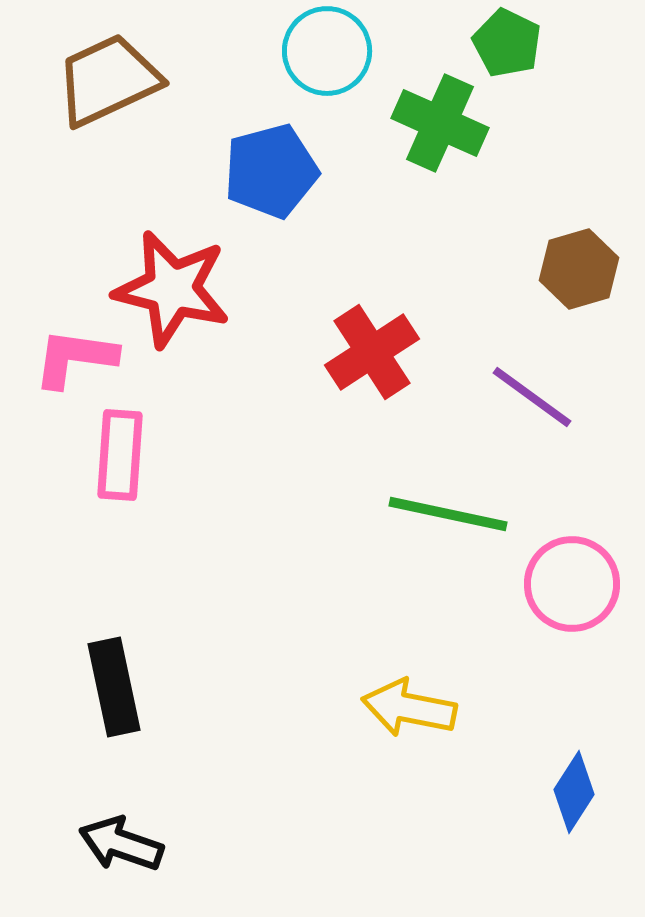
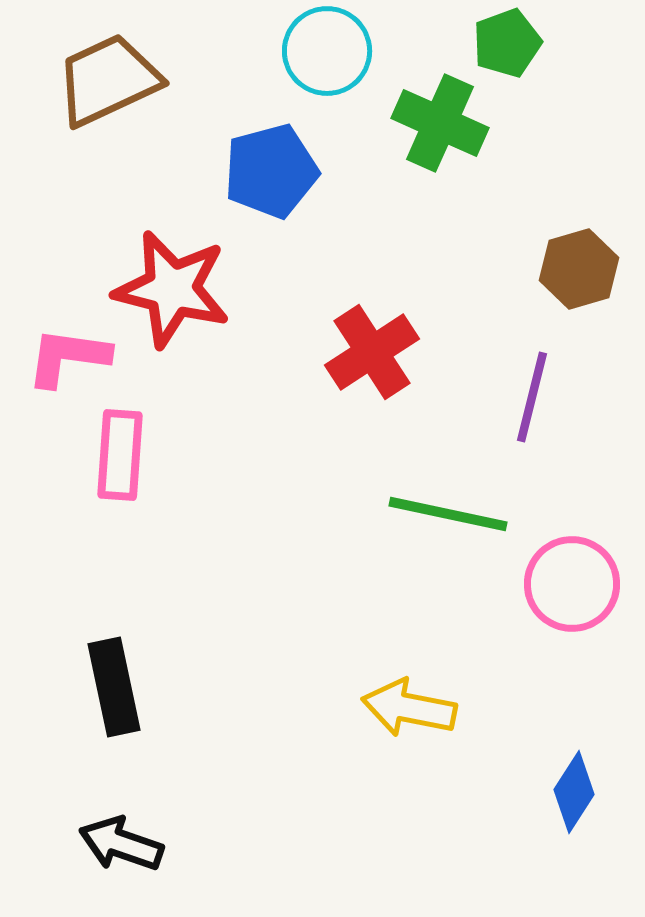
green pentagon: rotated 26 degrees clockwise
pink L-shape: moved 7 px left, 1 px up
purple line: rotated 68 degrees clockwise
